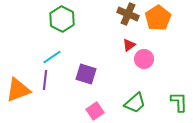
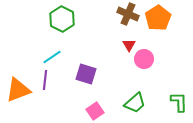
red triangle: rotated 24 degrees counterclockwise
